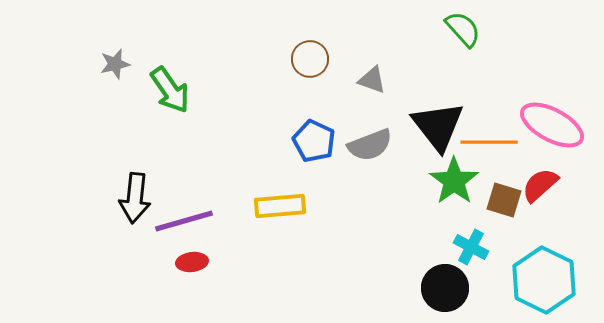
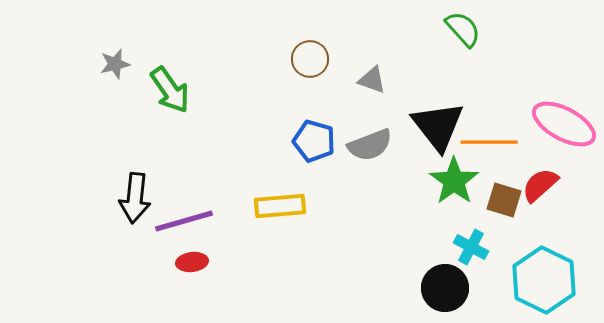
pink ellipse: moved 12 px right, 1 px up
blue pentagon: rotated 9 degrees counterclockwise
